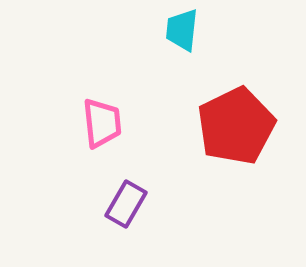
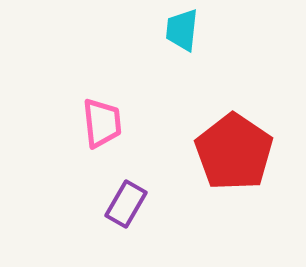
red pentagon: moved 2 px left, 26 px down; rotated 12 degrees counterclockwise
